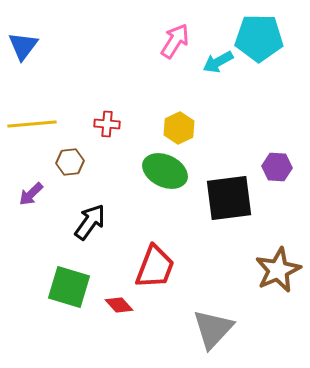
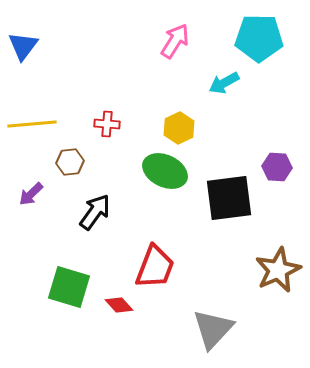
cyan arrow: moved 6 px right, 21 px down
black arrow: moved 5 px right, 10 px up
